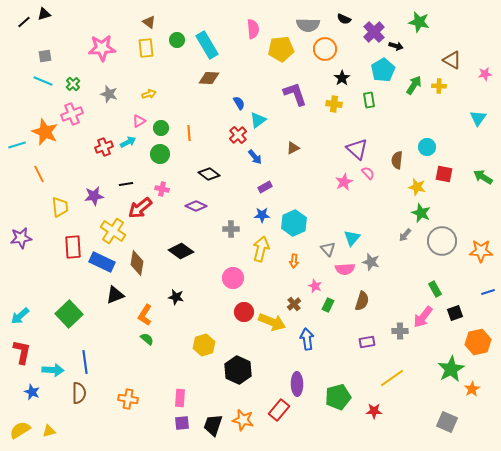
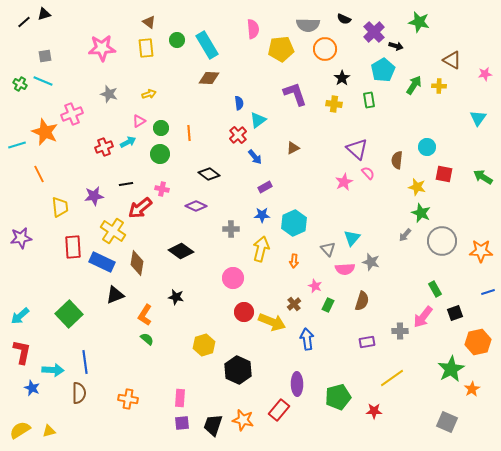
green cross at (73, 84): moved 53 px left; rotated 16 degrees counterclockwise
blue semicircle at (239, 103): rotated 24 degrees clockwise
blue star at (32, 392): moved 4 px up
